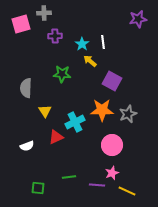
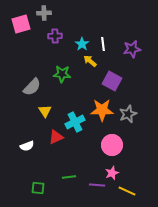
purple star: moved 6 px left, 30 px down
white line: moved 2 px down
gray semicircle: moved 6 px right, 1 px up; rotated 138 degrees counterclockwise
